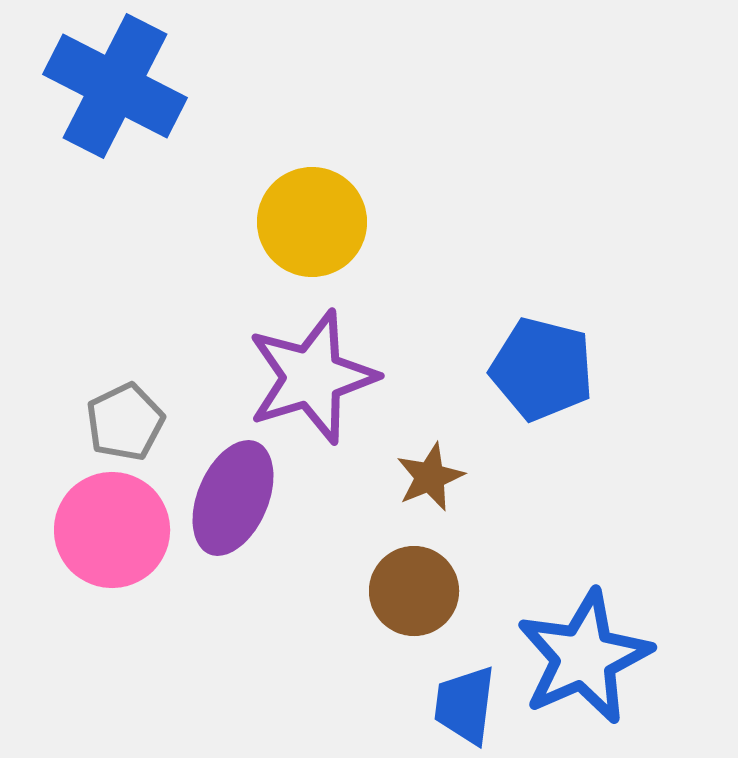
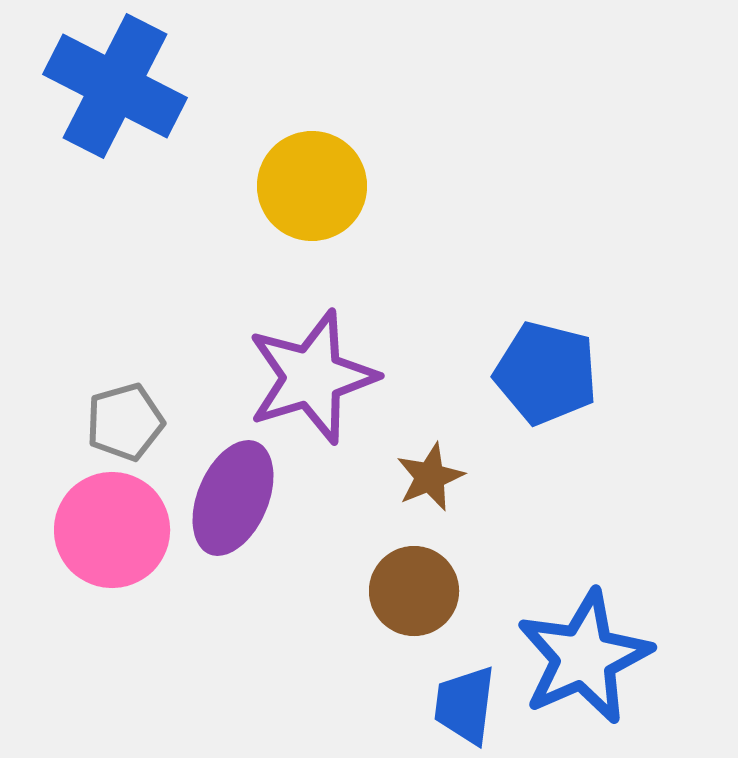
yellow circle: moved 36 px up
blue pentagon: moved 4 px right, 4 px down
gray pentagon: rotated 10 degrees clockwise
